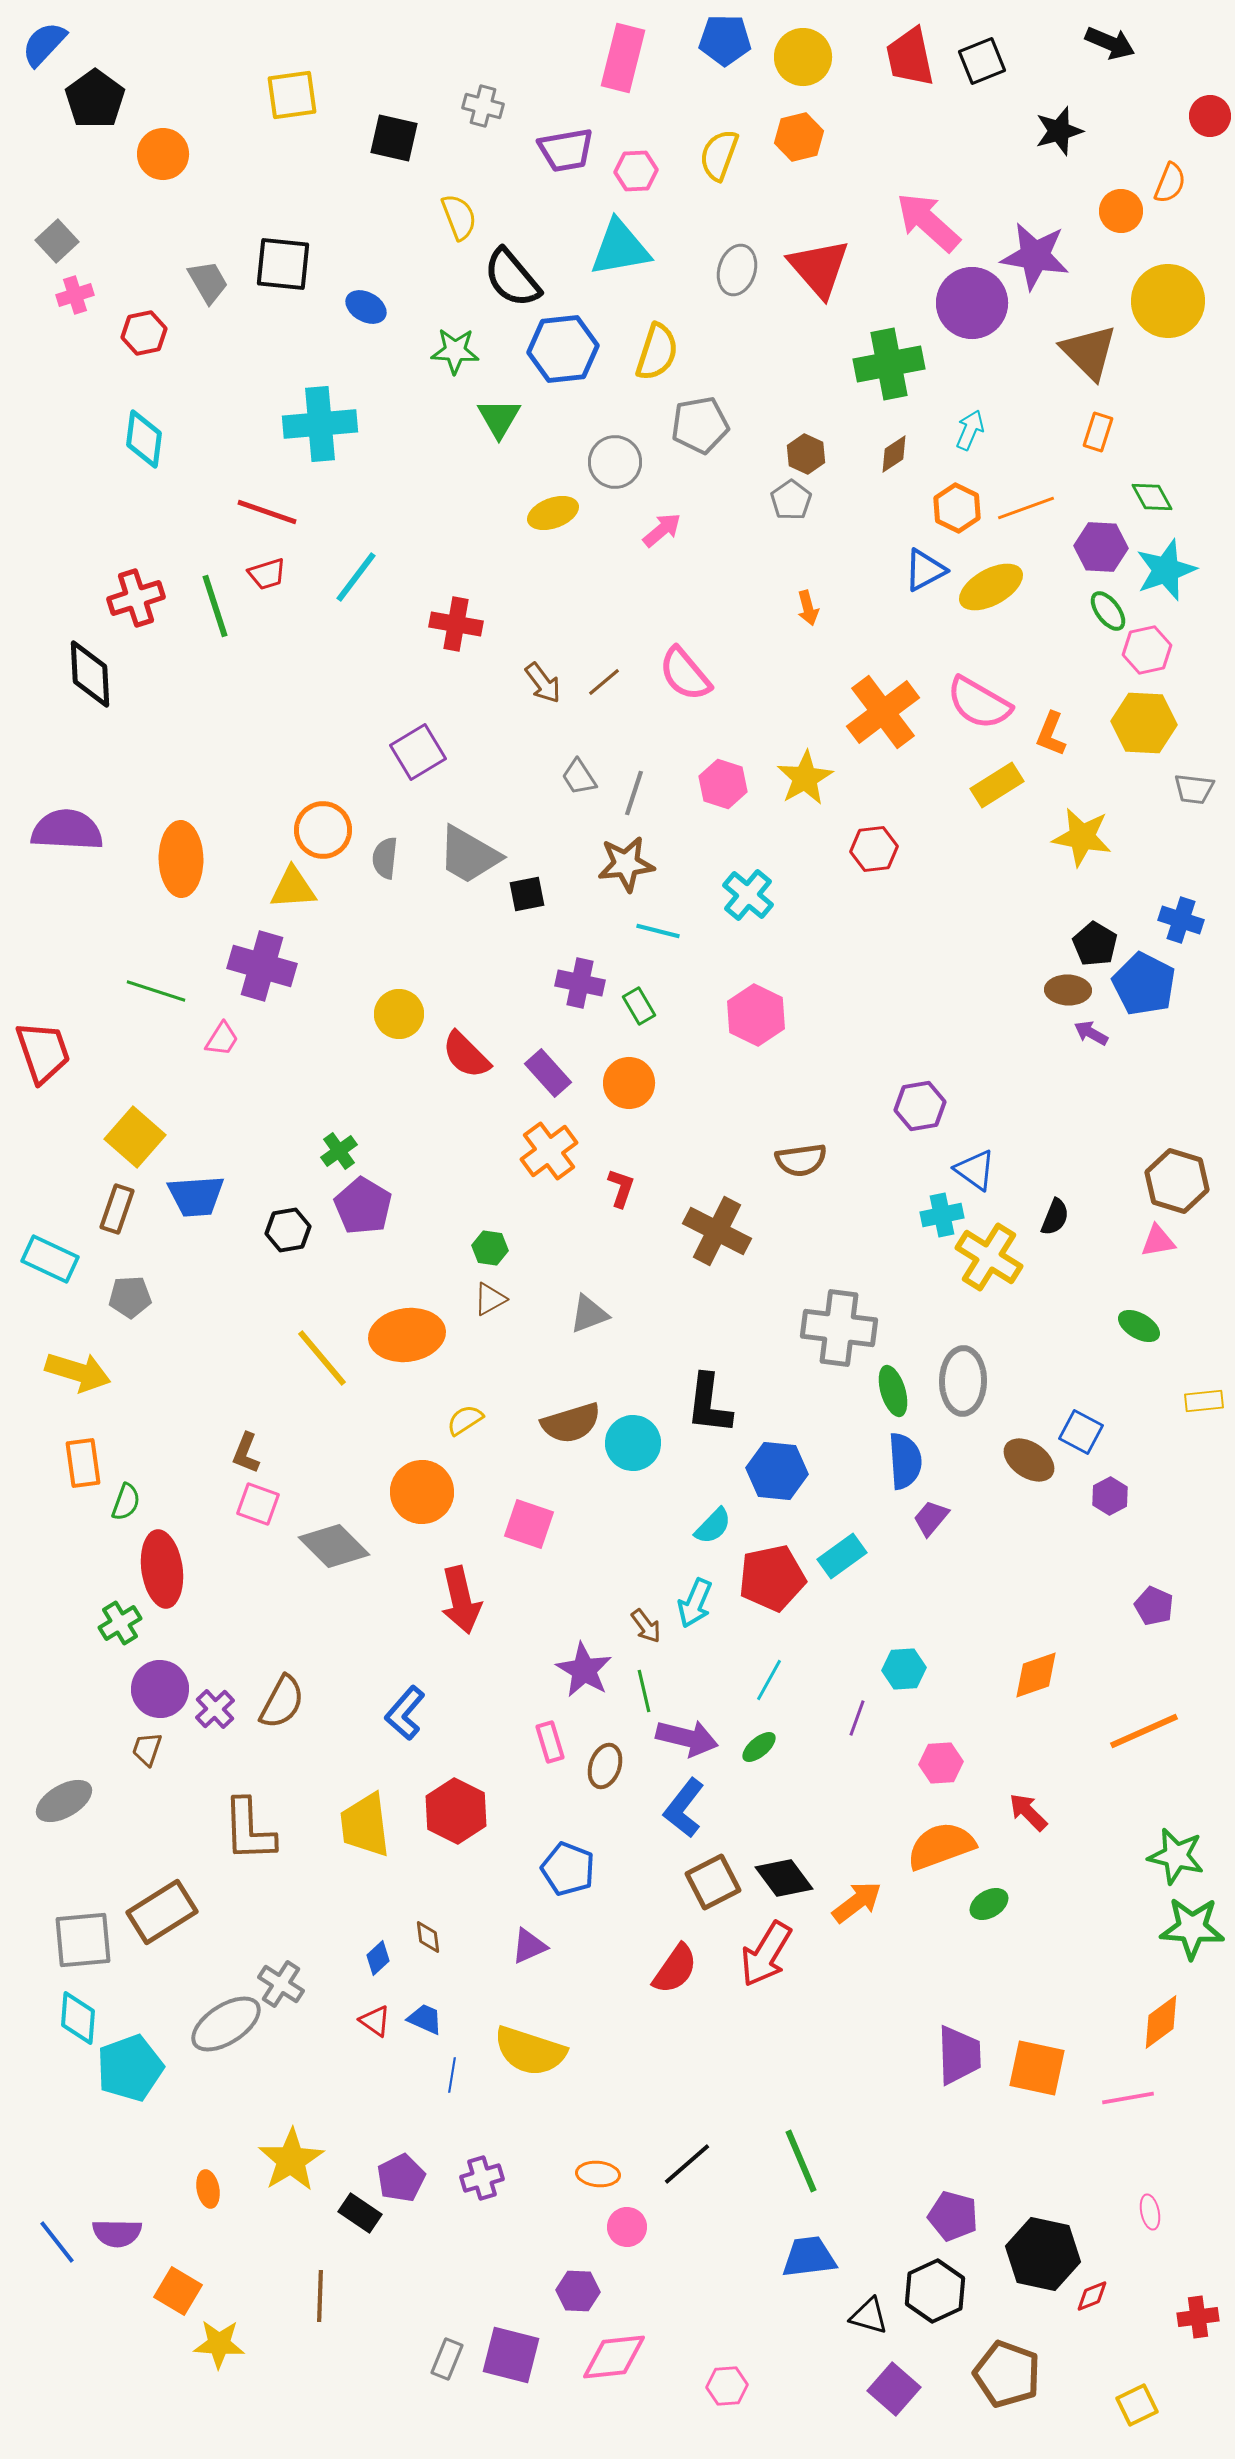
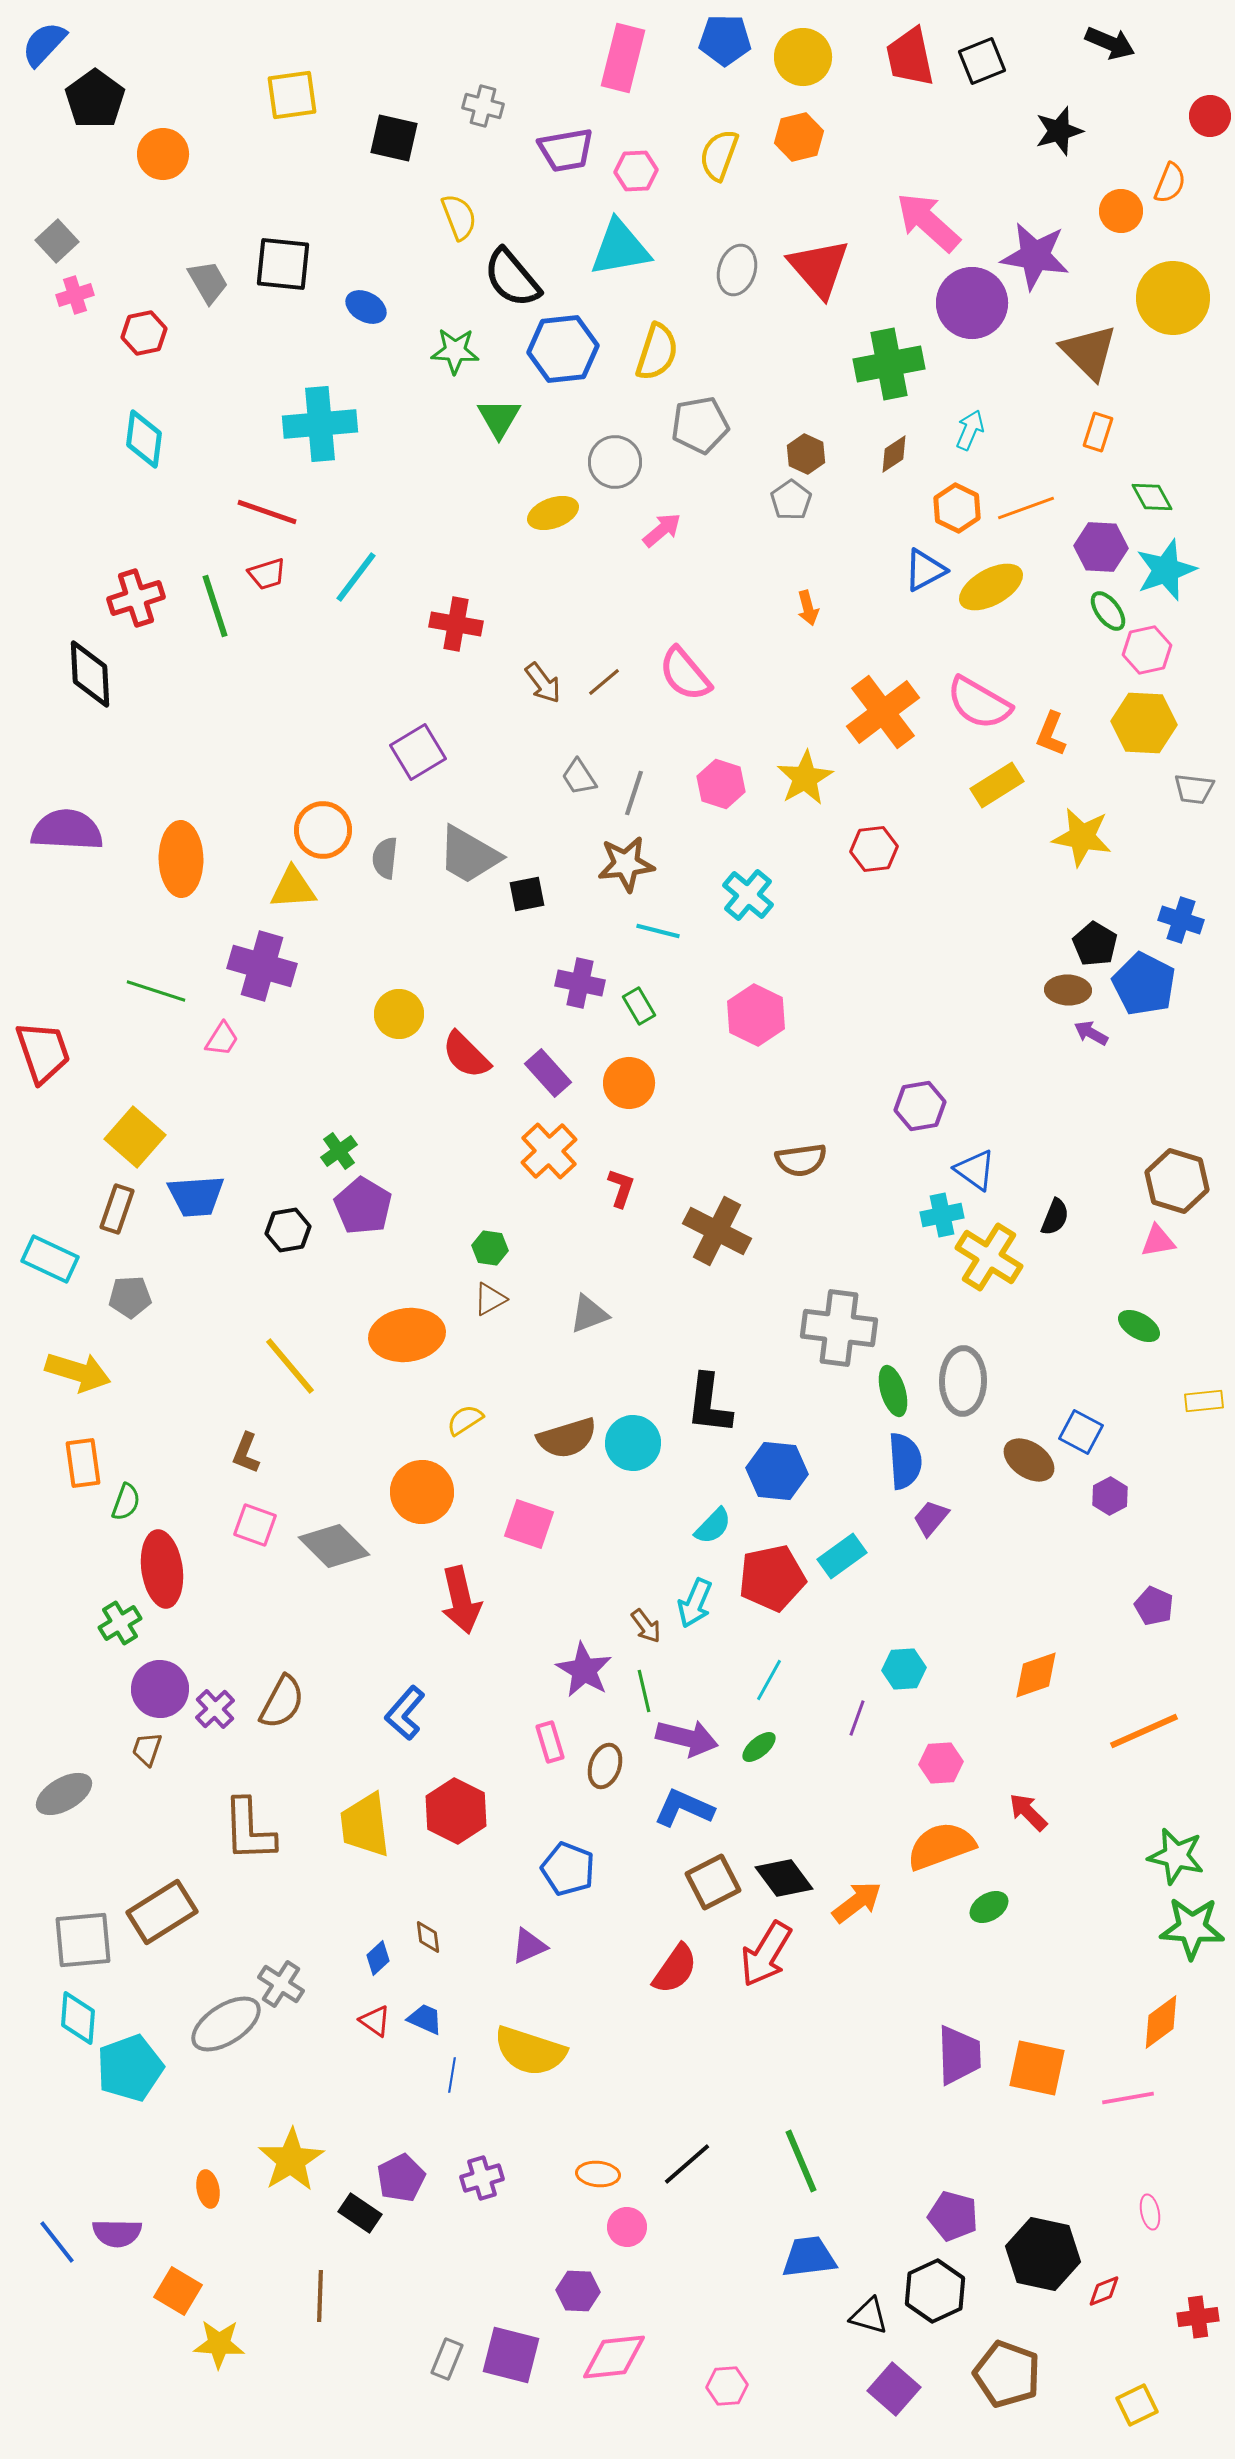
yellow circle at (1168, 301): moved 5 px right, 3 px up
pink hexagon at (723, 784): moved 2 px left
orange cross at (549, 1151): rotated 6 degrees counterclockwise
yellow line at (322, 1358): moved 32 px left, 8 px down
brown semicircle at (571, 1423): moved 4 px left, 15 px down
pink square at (258, 1504): moved 3 px left, 21 px down
gray ellipse at (64, 1801): moved 7 px up
blue L-shape at (684, 1808): rotated 76 degrees clockwise
green ellipse at (989, 1904): moved 3 px down
red diamond at (1092, 2296): moved 12 px right, 5 px up
